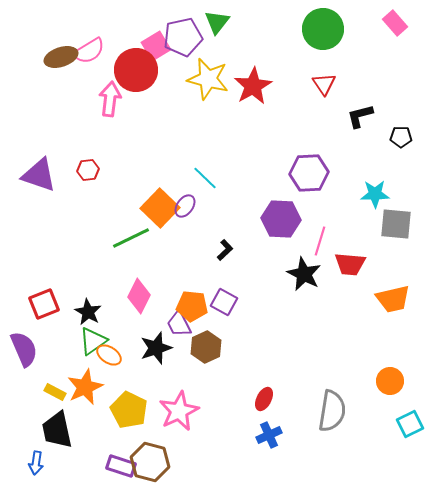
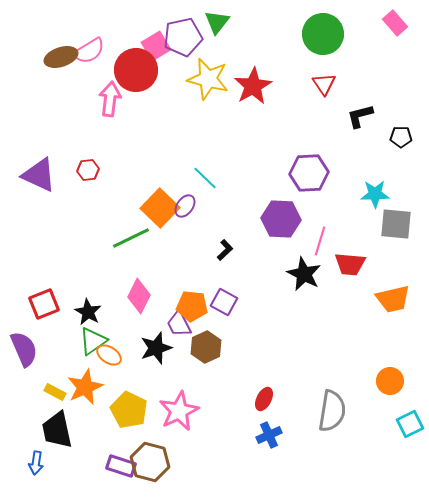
green circle at (323, 29): moved 5 px down
purple triangle at (39, 175): rotated 6 degrees clockwise
